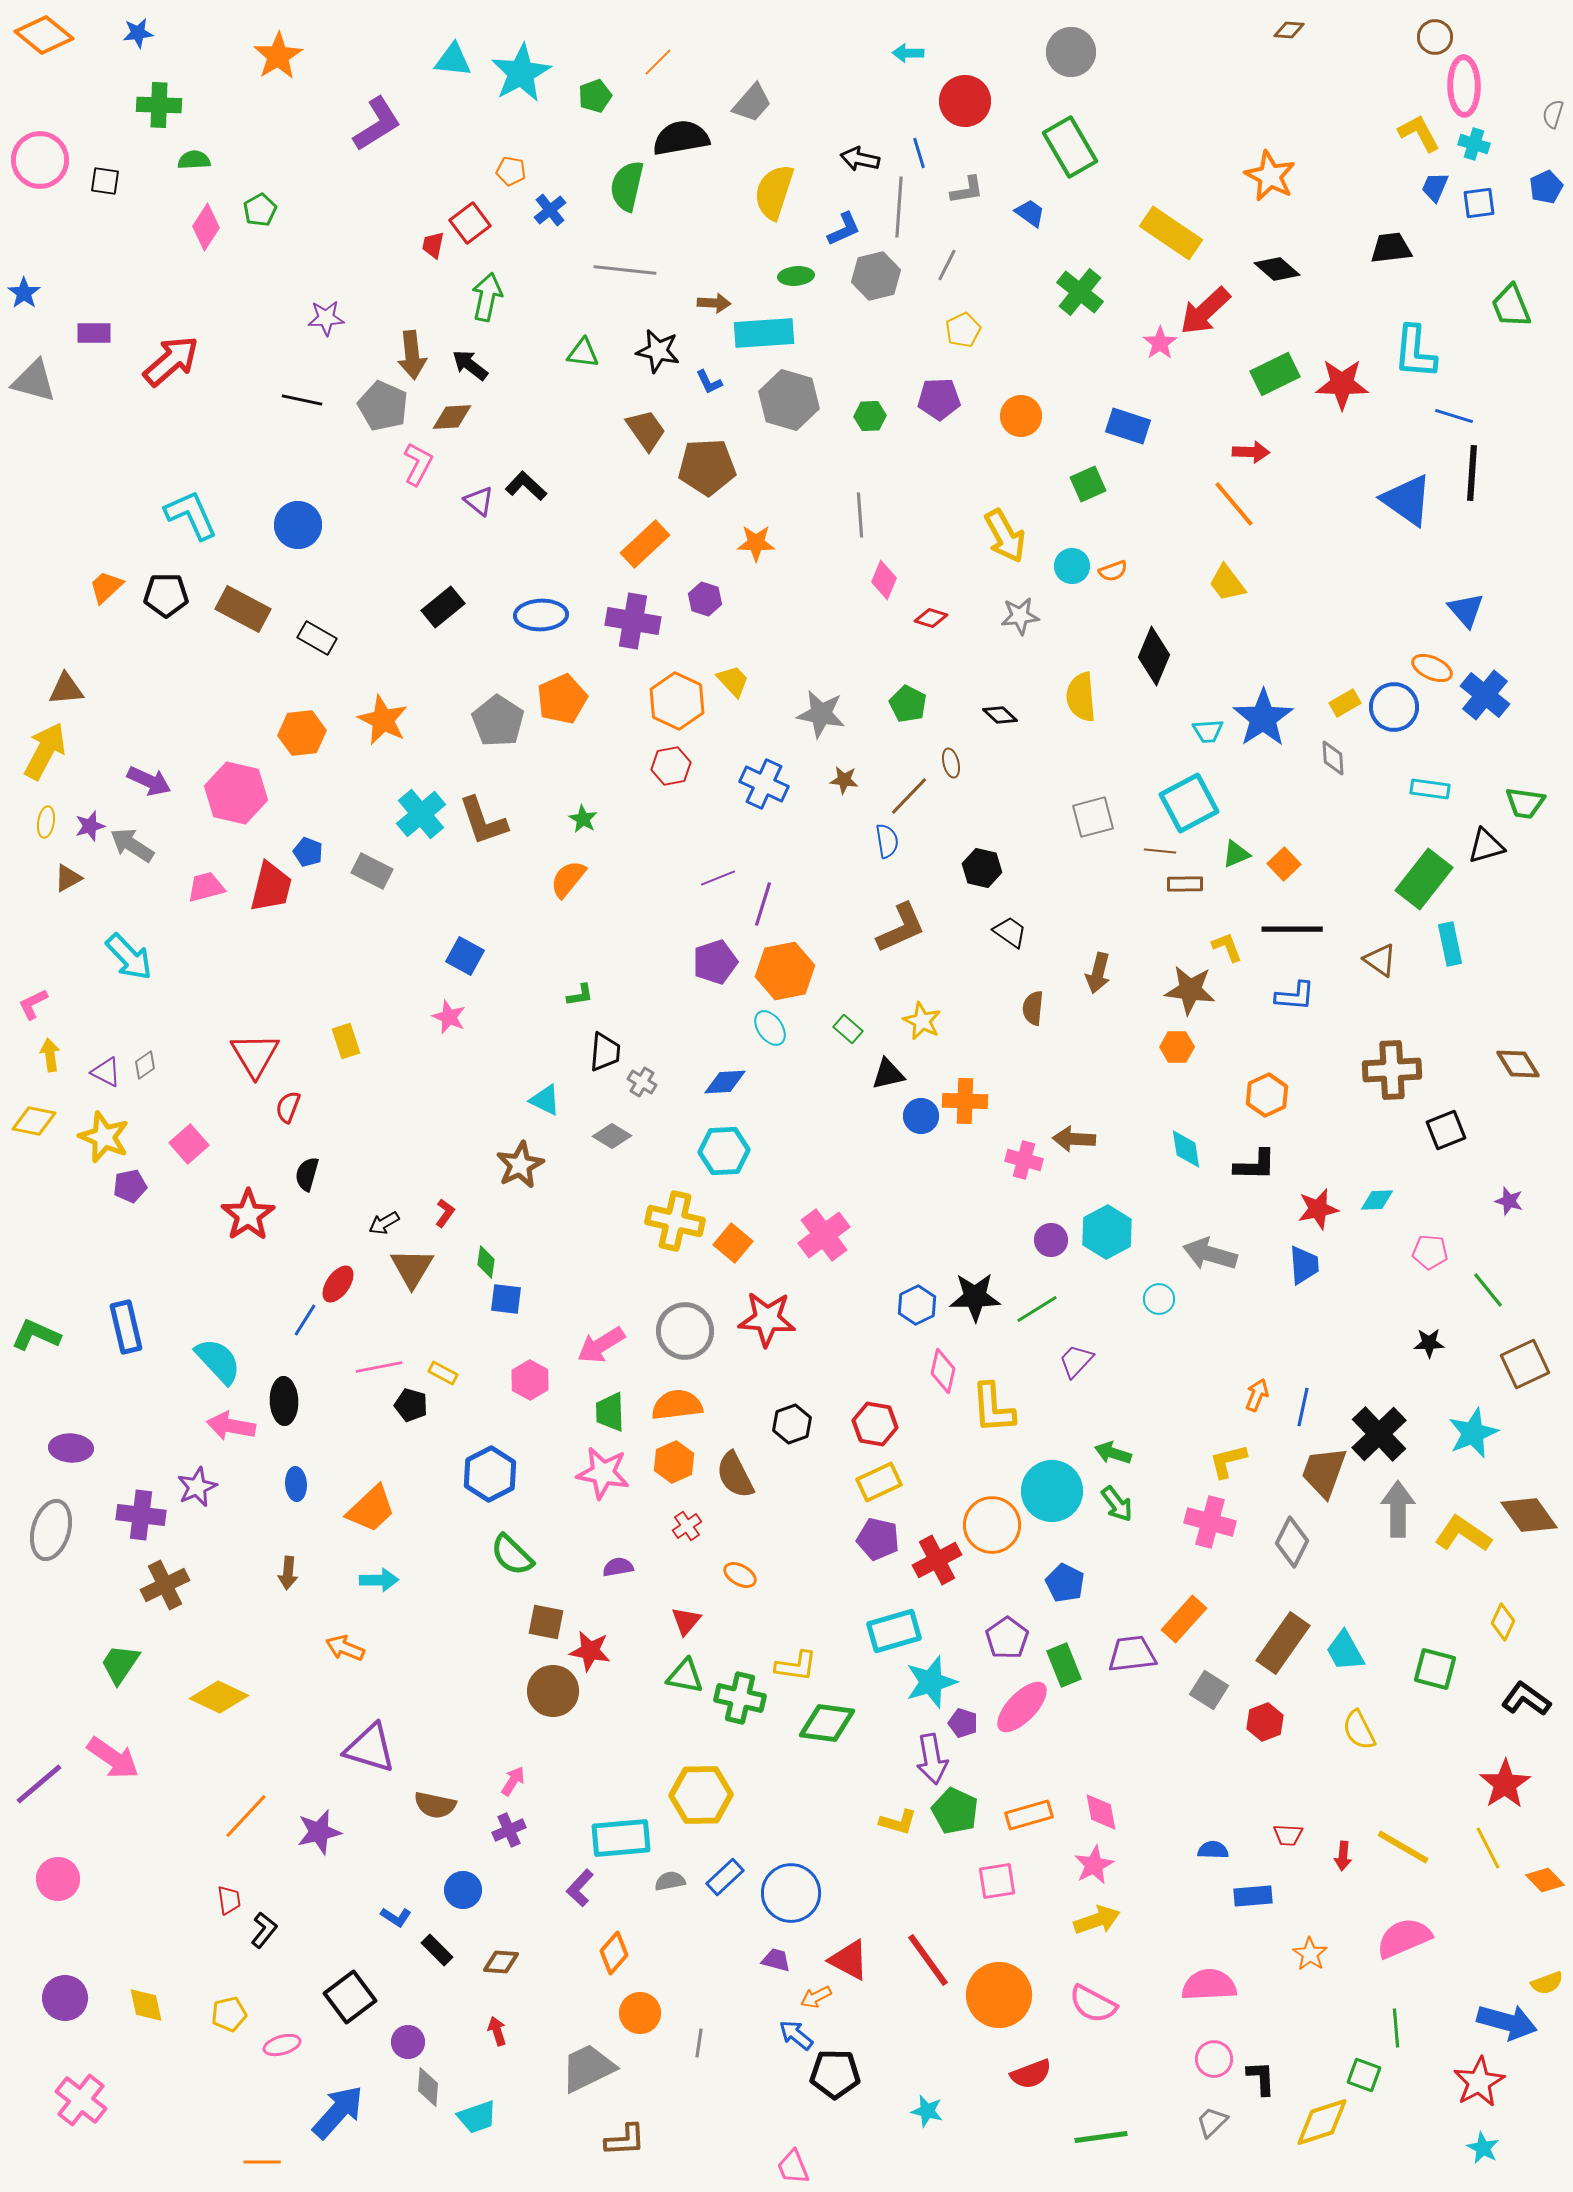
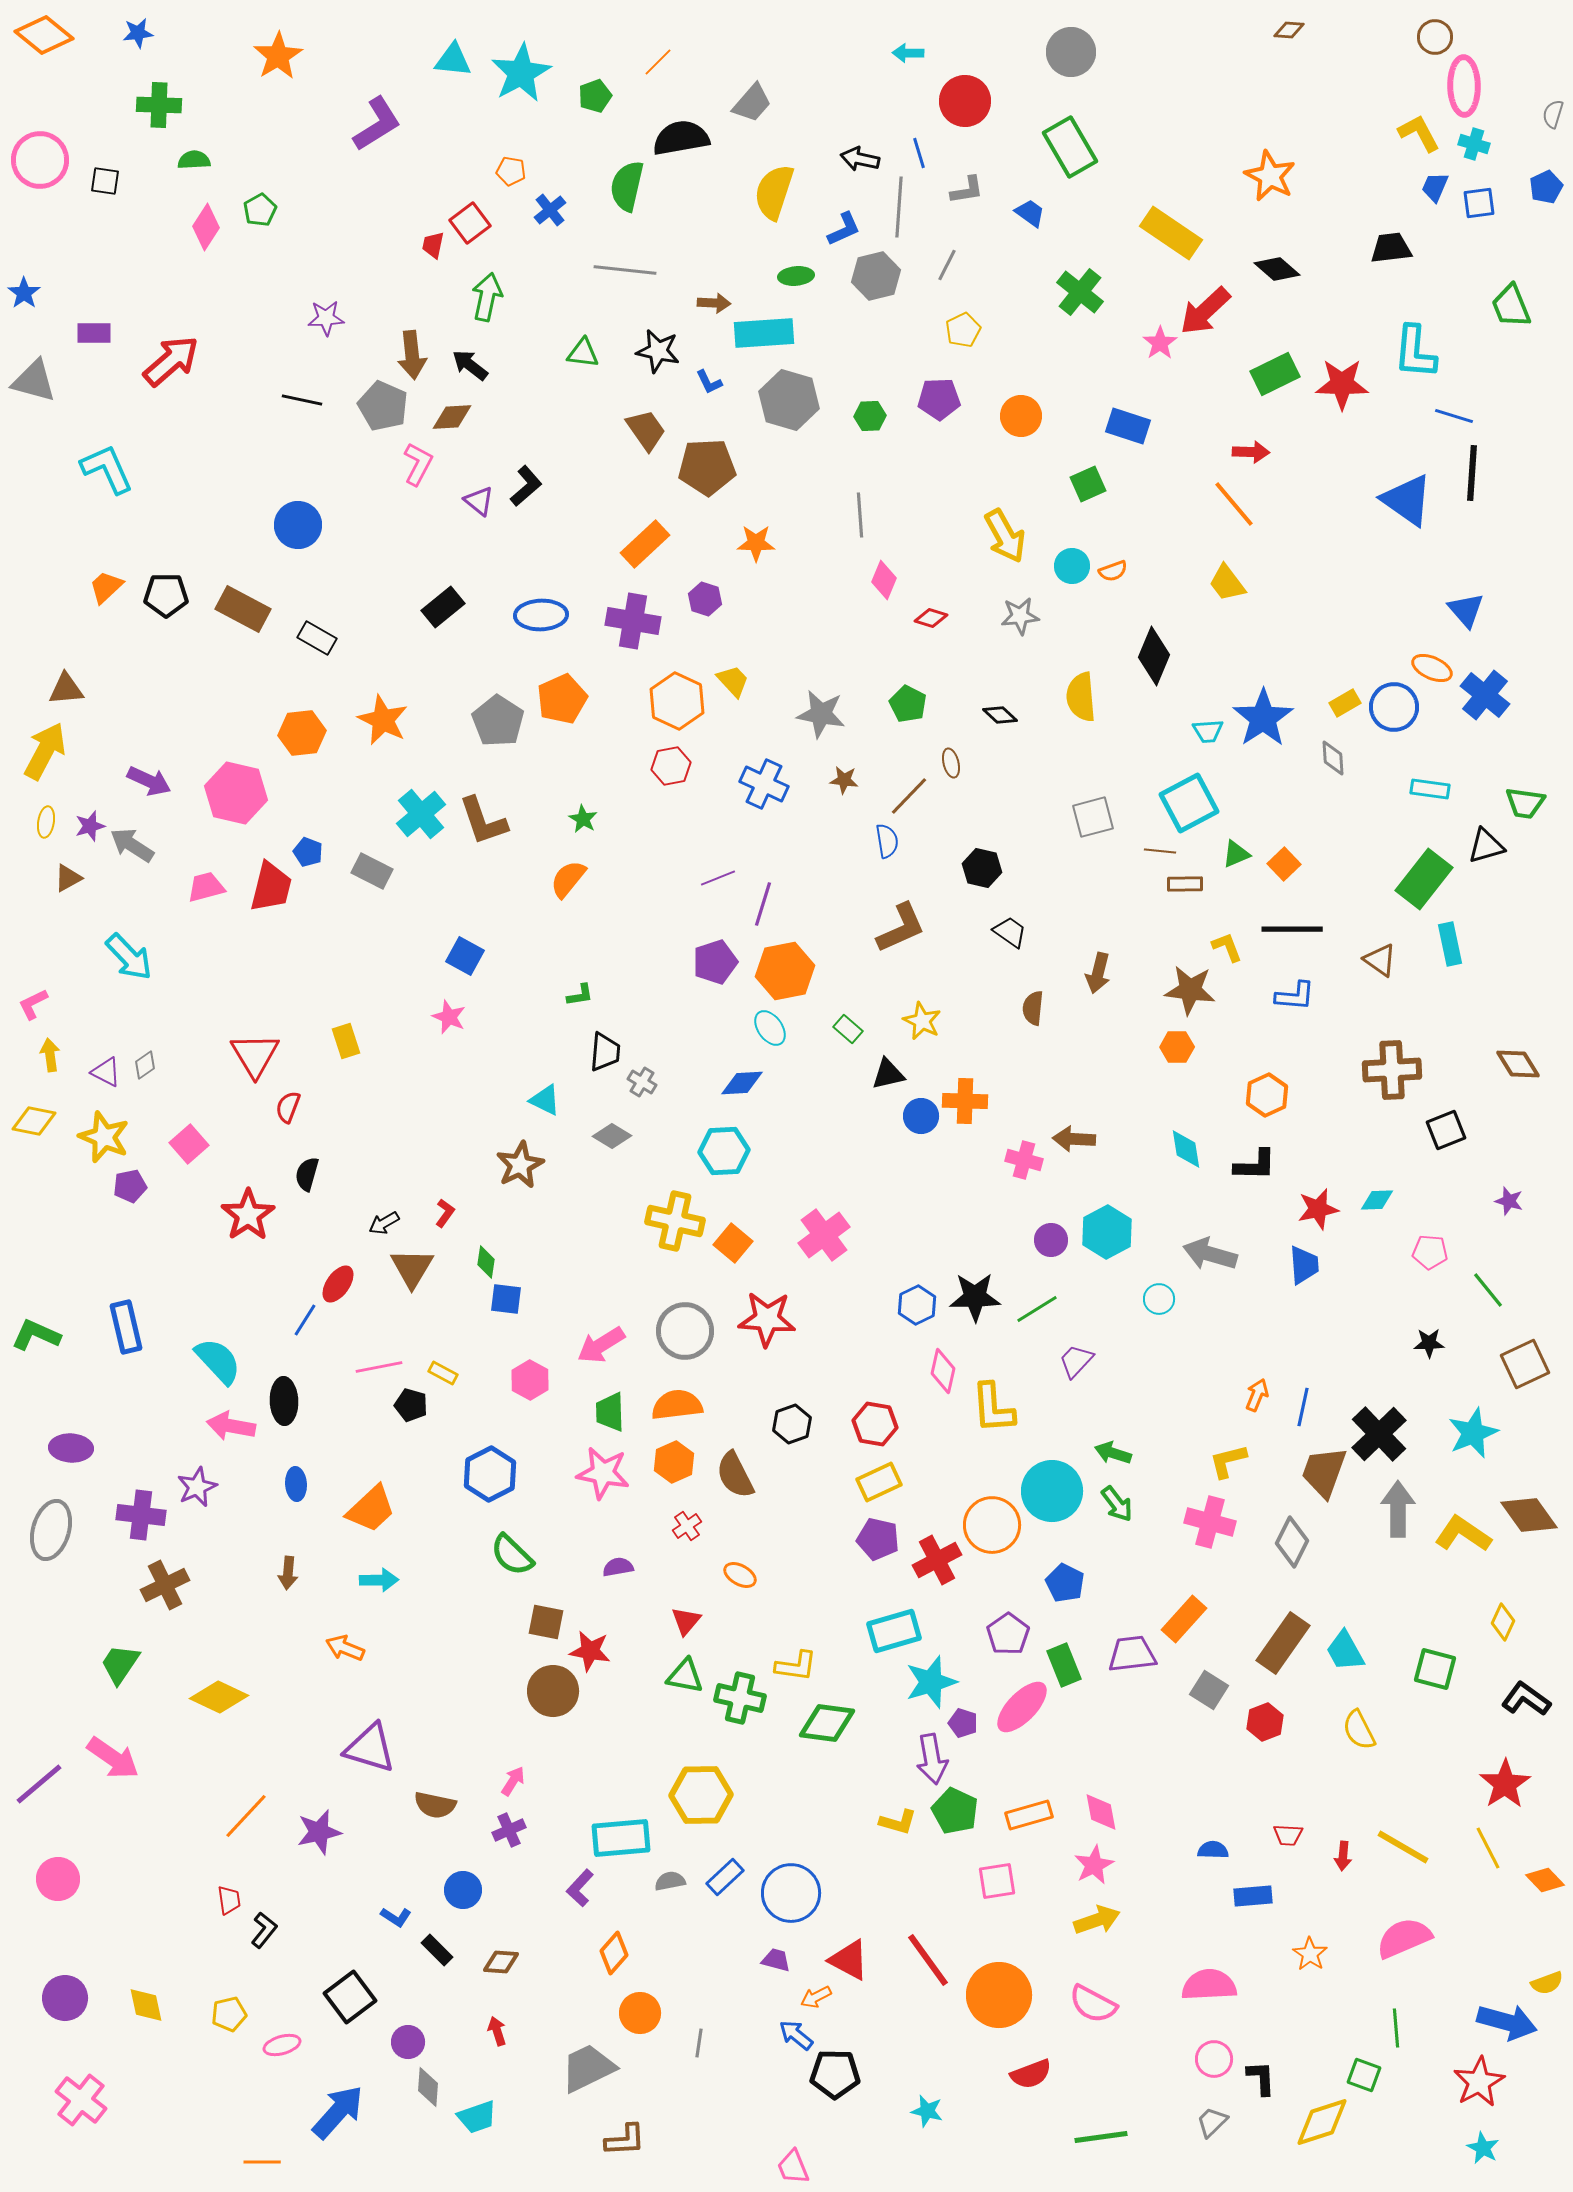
black L-shape at (526, 486): rotated 96 degrees clockwise
cyan L-shape at (191, 515): moved 84 px left, 46 px up
blue diamond at (725, 1082): moved 17 px right, 1 px down
purple pentagon at (1007, 1638): moved 1 px right, 4 px up
